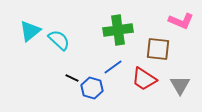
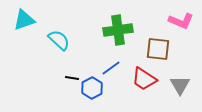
cyan triangle: moved 6 px left, 11 px up; rotated 20 degrees clockwise
blue line: moved 2 px left, 1 px down
black line: rotated 16 degrees counterclockwise
blue hexagon: rotated 15 degrees clockwise
